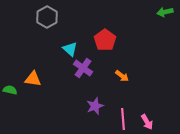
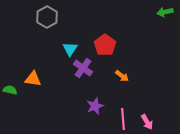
red pentagon: moved 5 px down
cyan triangle: rotated 21 degrees clockwise
